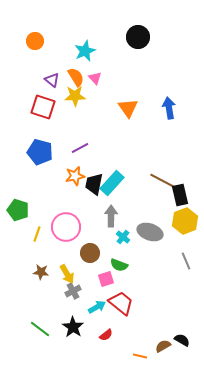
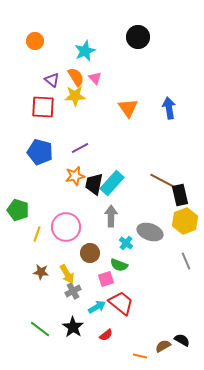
red square: rotated 15 degrees counterclockwise
cyan cross: moved 3 px right, 6 px down
